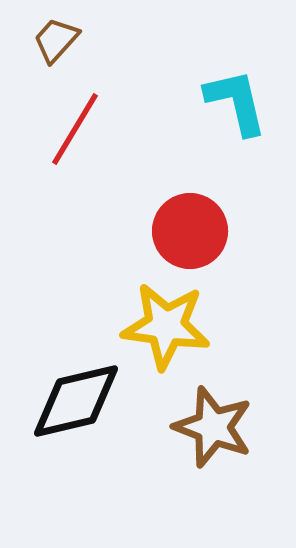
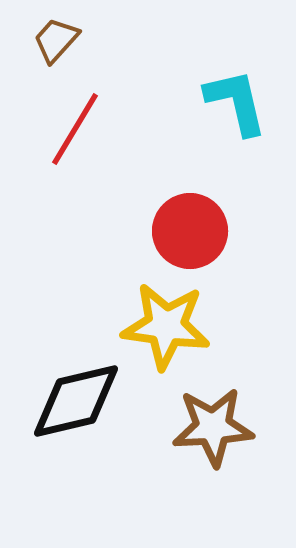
brown star: rotated 24 degrees counterclockwise
